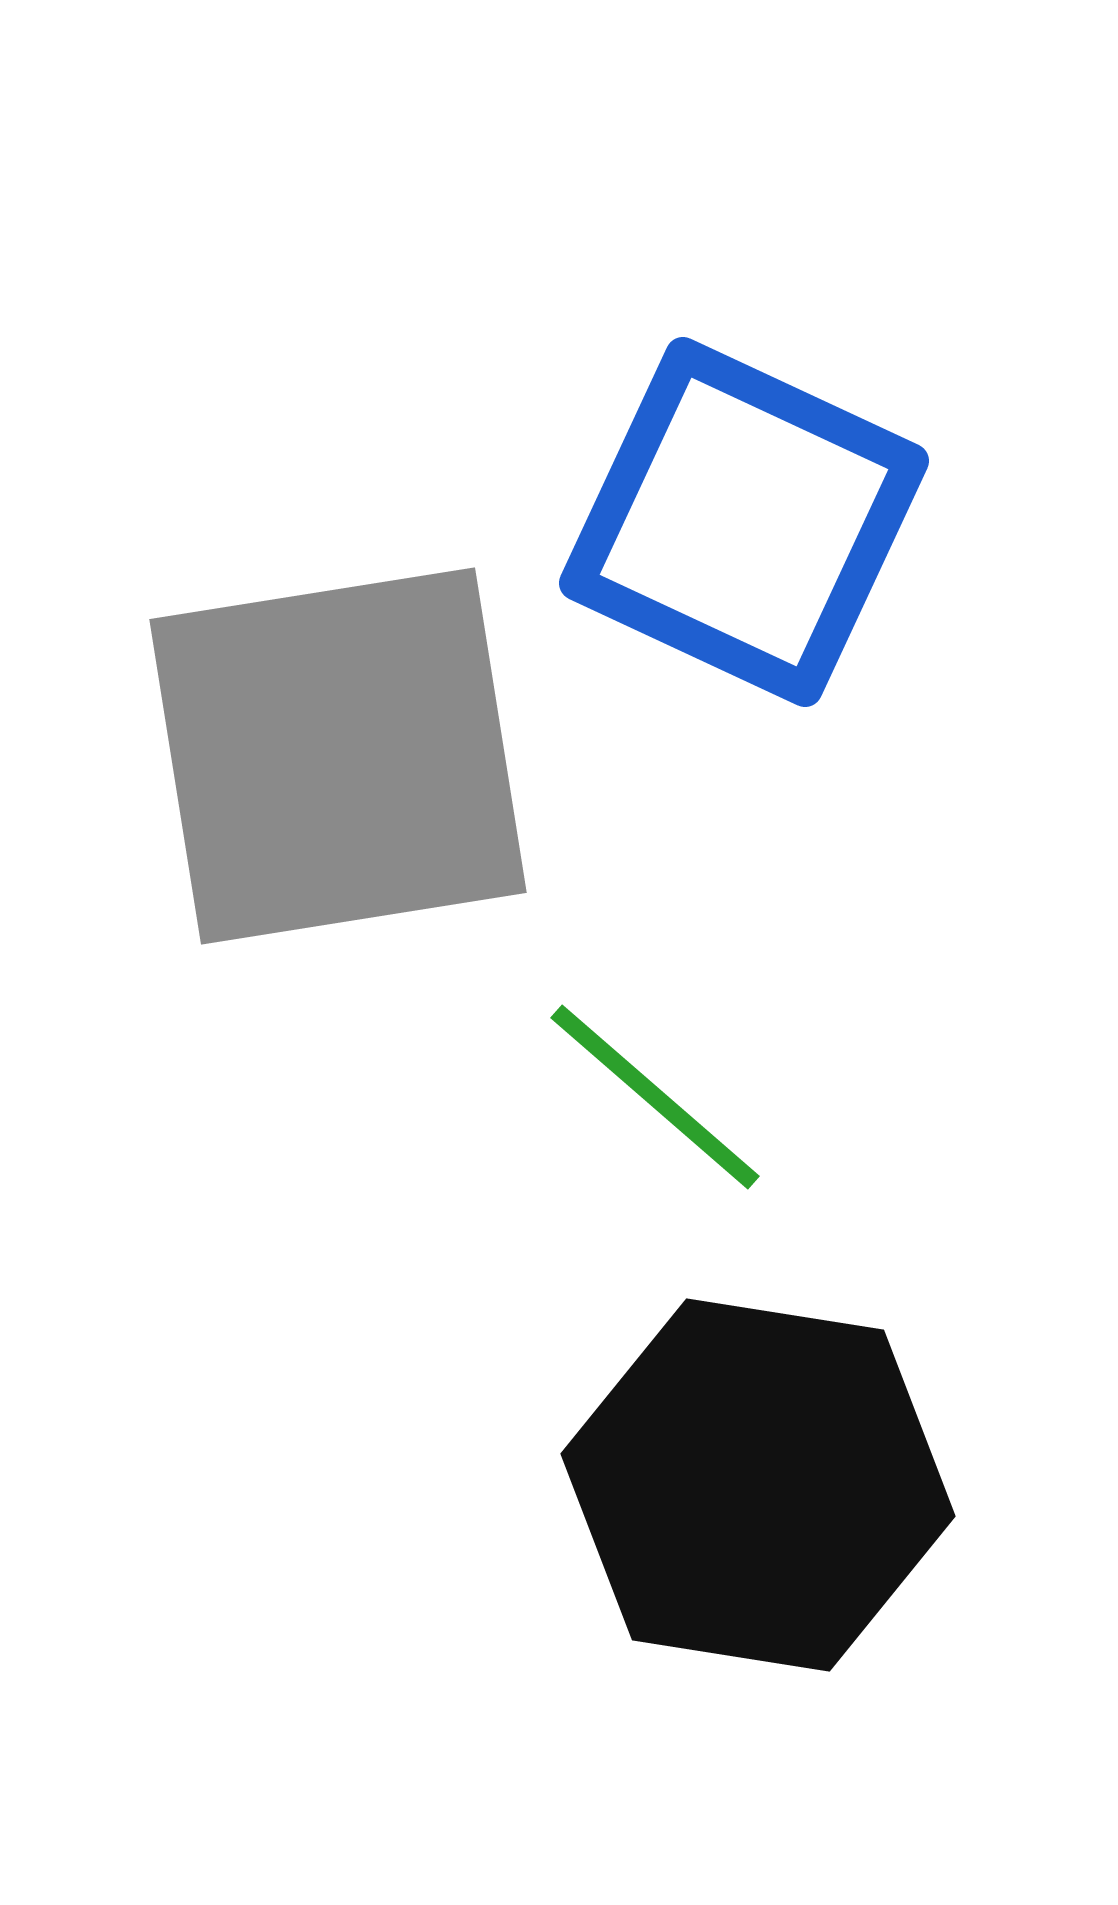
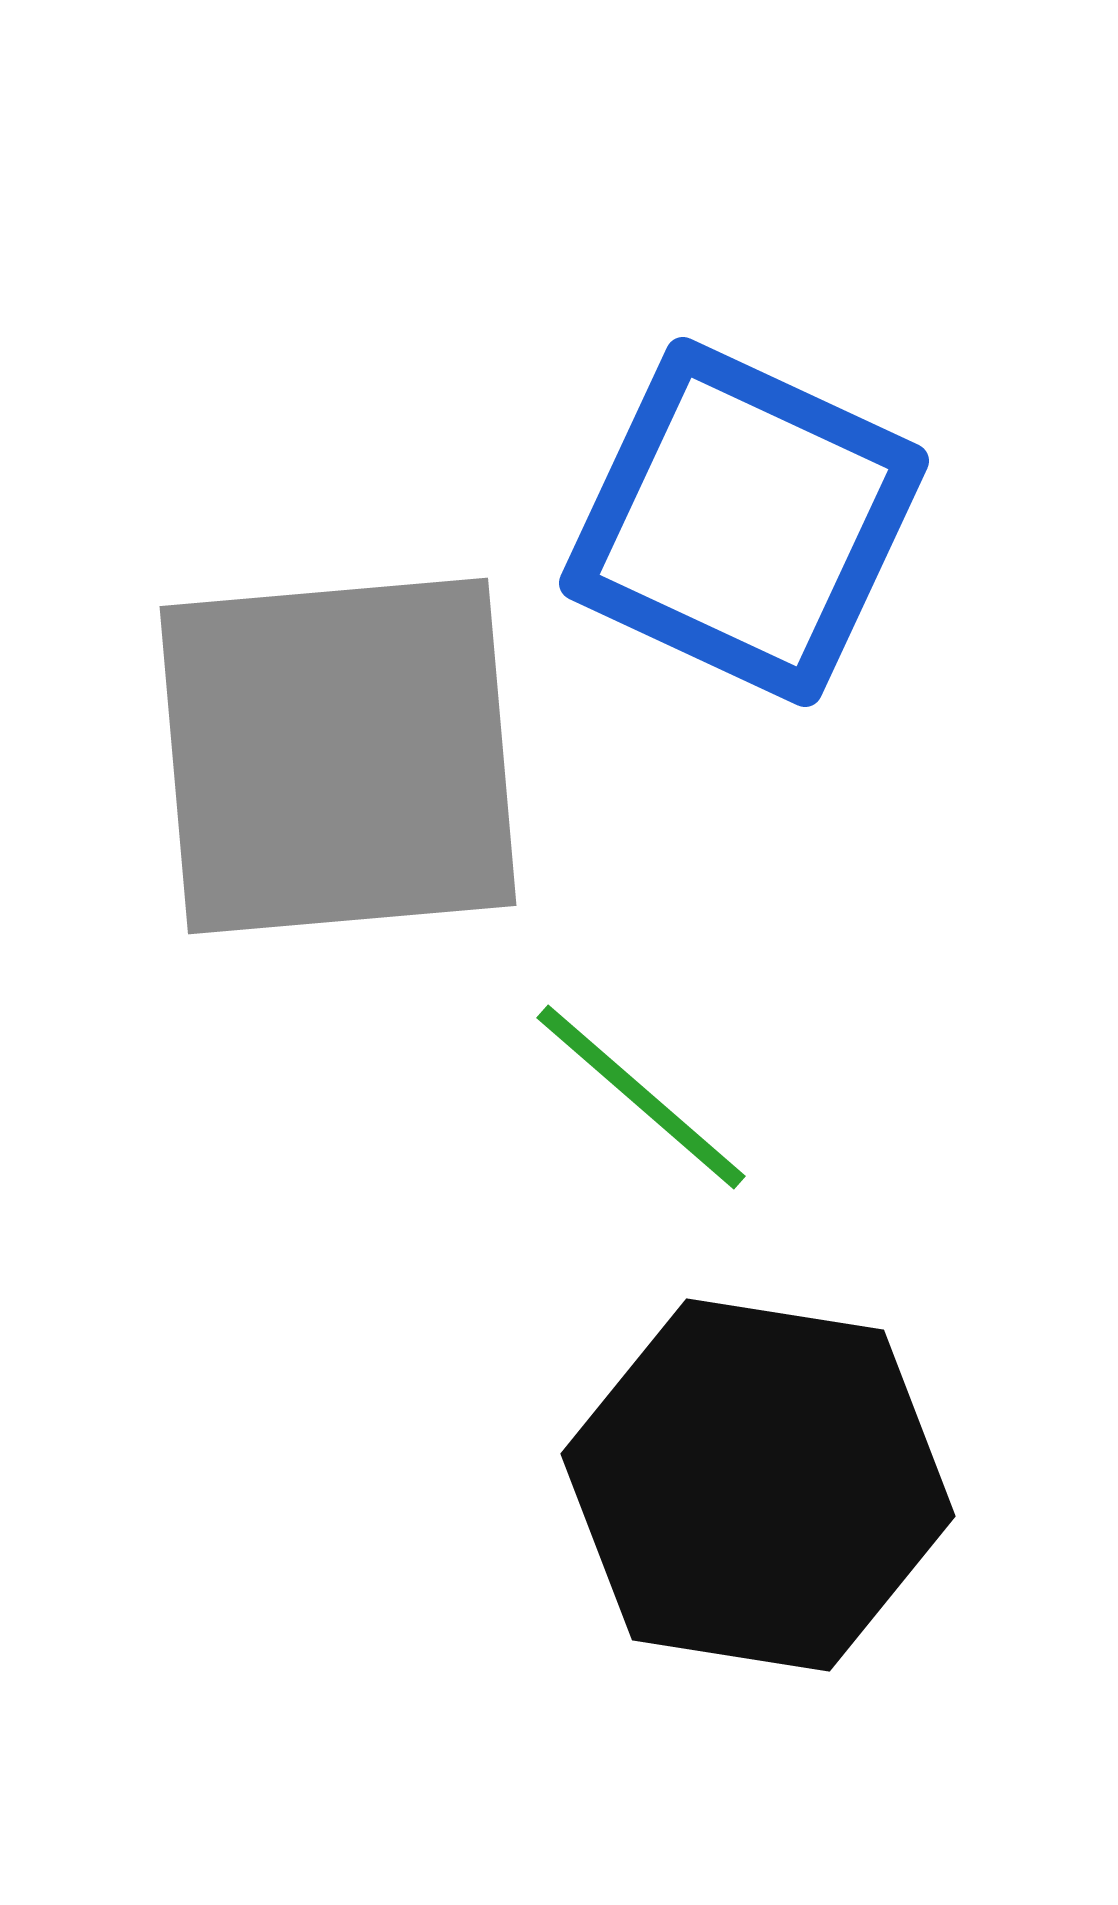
gray square: rotated 4 degrees clockwise
green line: moved 14 px left
